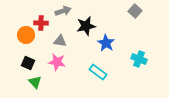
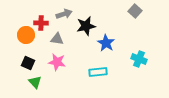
gray arrow: moved 1 px right, 3 px down
gray triangle: moved 3 px left, 2 px up
cyan rectangle: rotated 42 degrees counterclockwise
